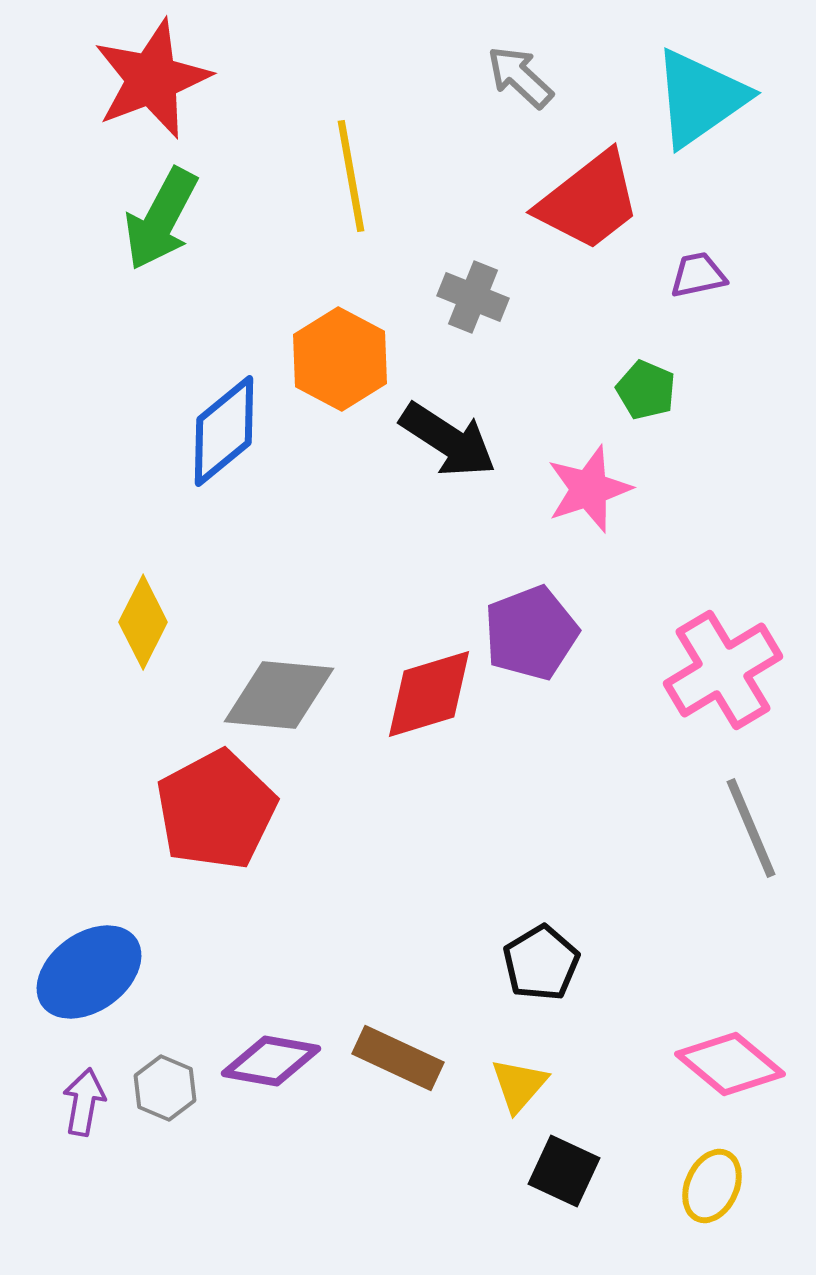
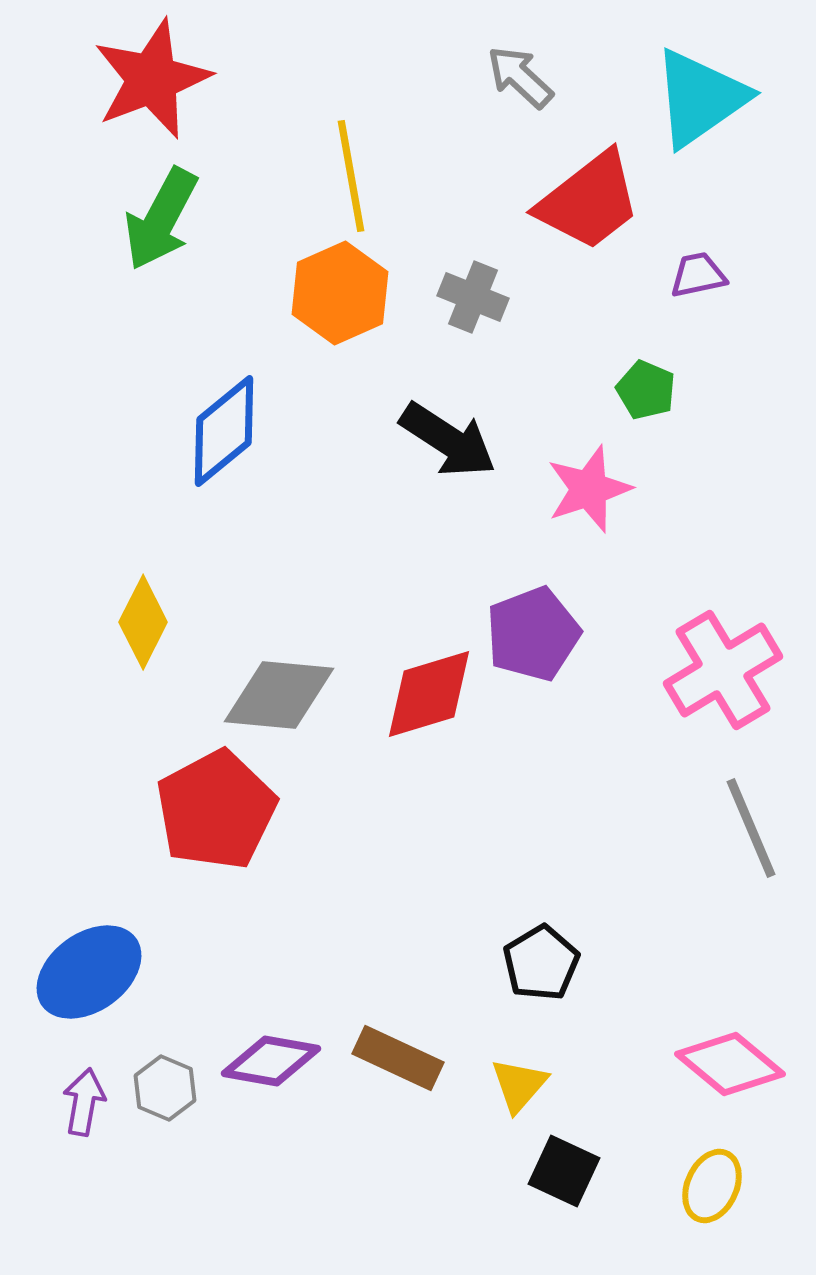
orange hexagon: moved 66 px up; rotated 8 degrees clockwise
purple pentagon: moved 2 px right, 1 px down
